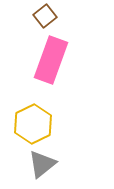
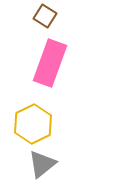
brown square: rotated 20 degrees counterclockwise
pink rectangle: moved 1 px left, 3 px down
